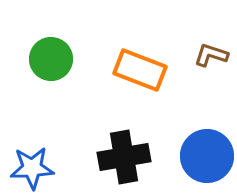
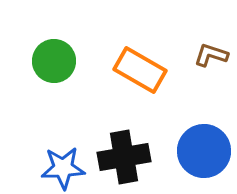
green circle: moved 3 px right, 2 px down
orange rectangle: rotated 9 degrees clockwise
blue circle: moved 3 px left, 5 px up
blue star: moved 31 px right
